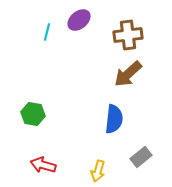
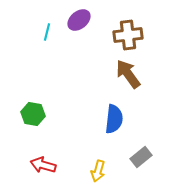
brown arrow: rotated 96 degrees clockwise
